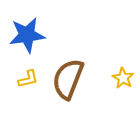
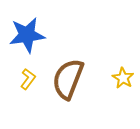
yellow L-shape: rotated 40 degrees counterclockwise
